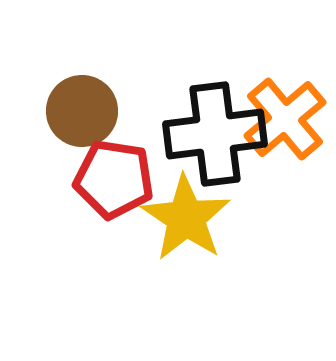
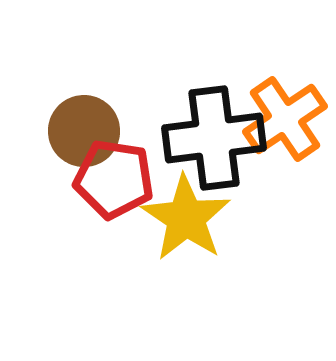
brown circle: moved 2 px right, 20 px down
orange cross: rotated 6 degrees clockwise
black cross: moved 1 px left, 4 px down
